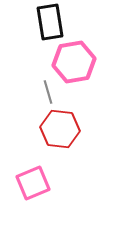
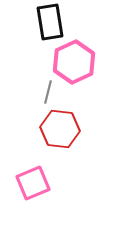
pink hexagon: rotated 15 degrees counterclockwise
gray line: rotated 30 degrees clockwise
